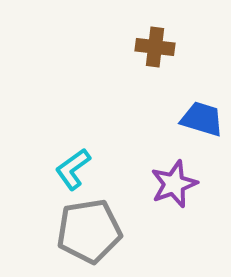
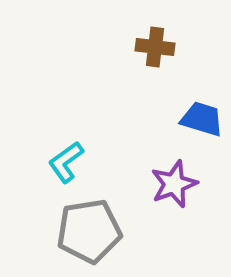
cyan L-shape: moved 7 px left, 7 px up
